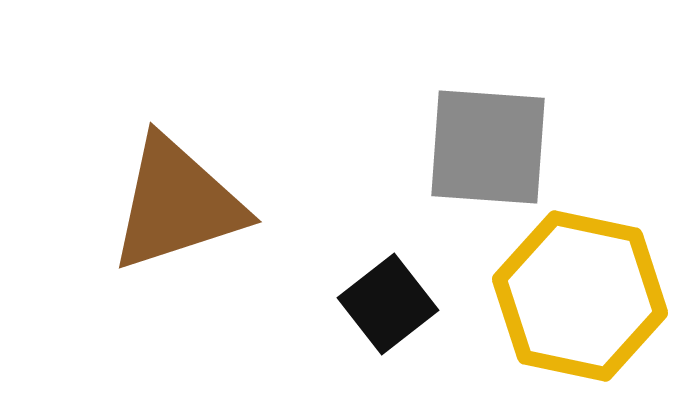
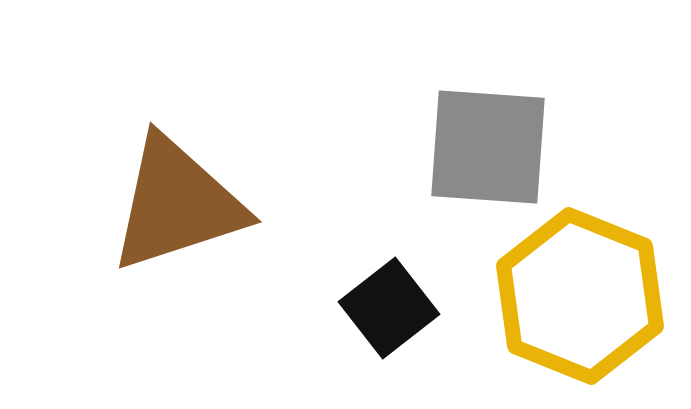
yellow hexagon: rotated 10 degrees clockwise
black square: moved 1 px right, 4 px down
